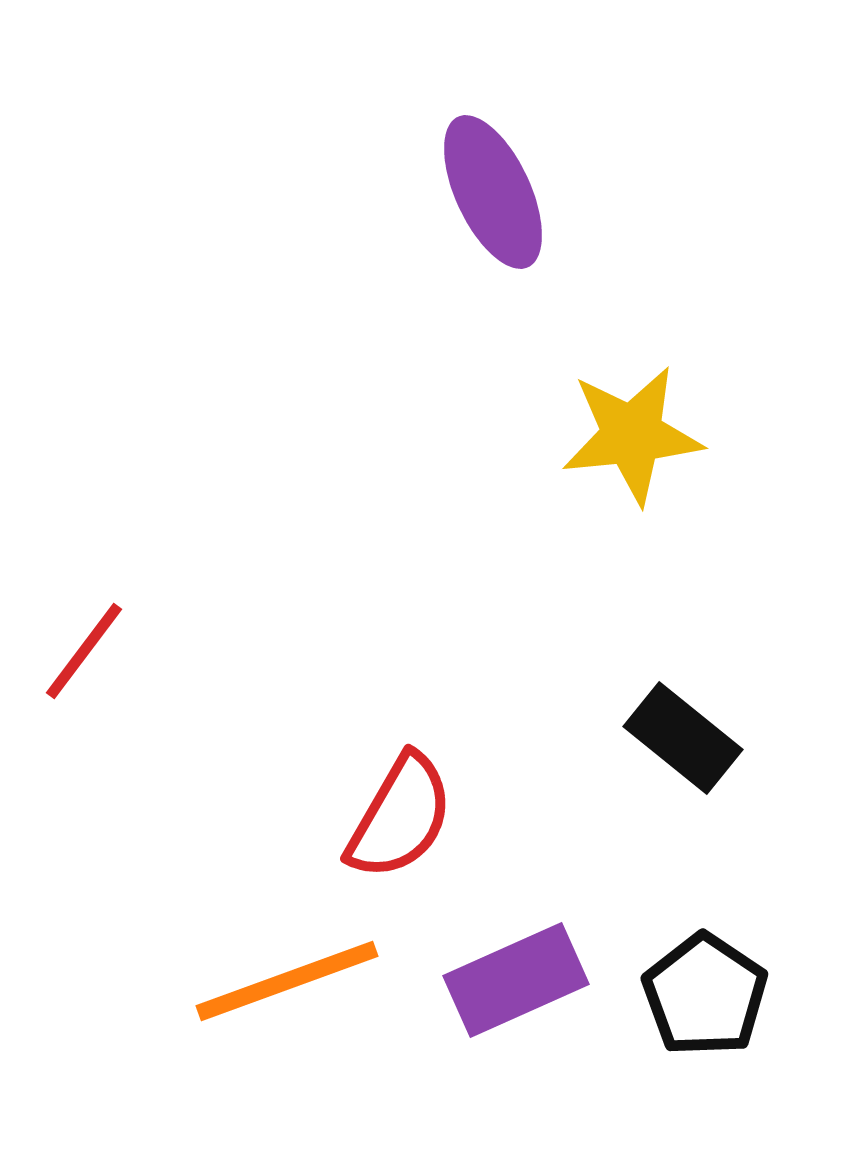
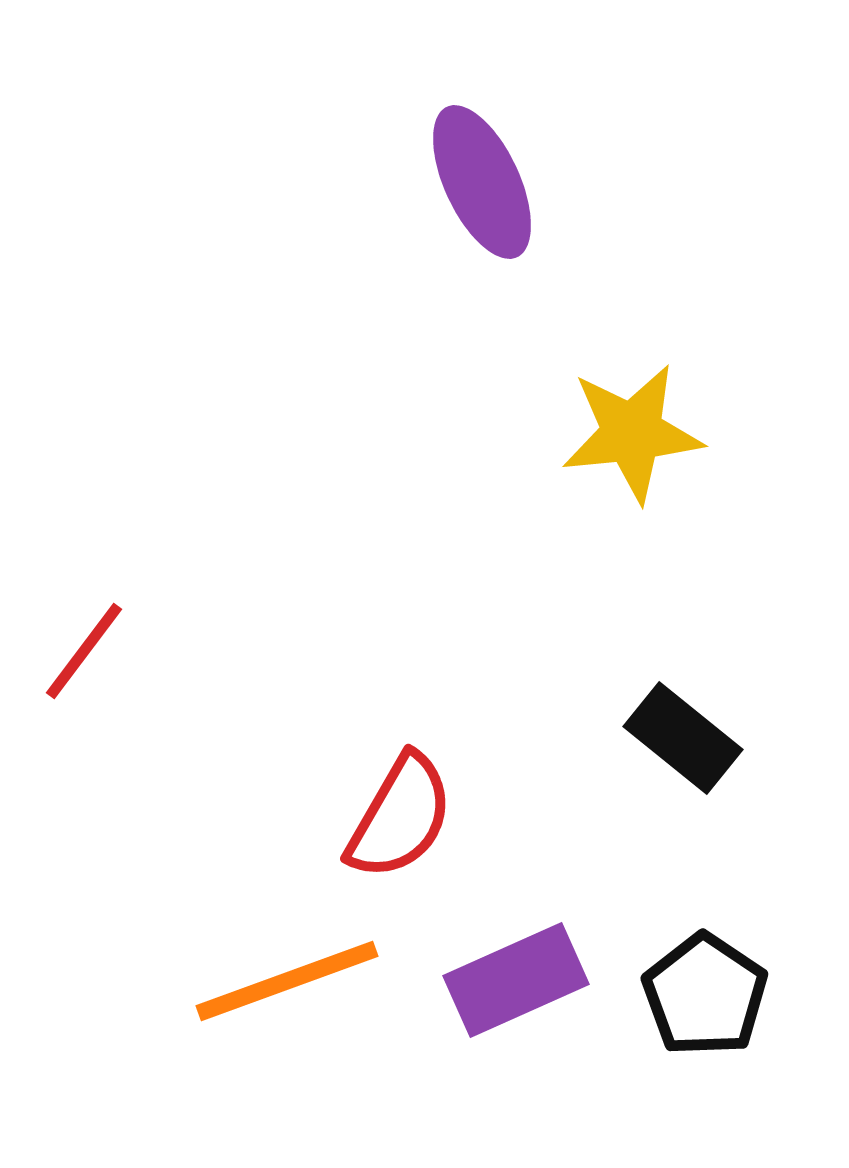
purple ellipse: moved 11 px left, 10 px up
yellow star: moved 2 px up
